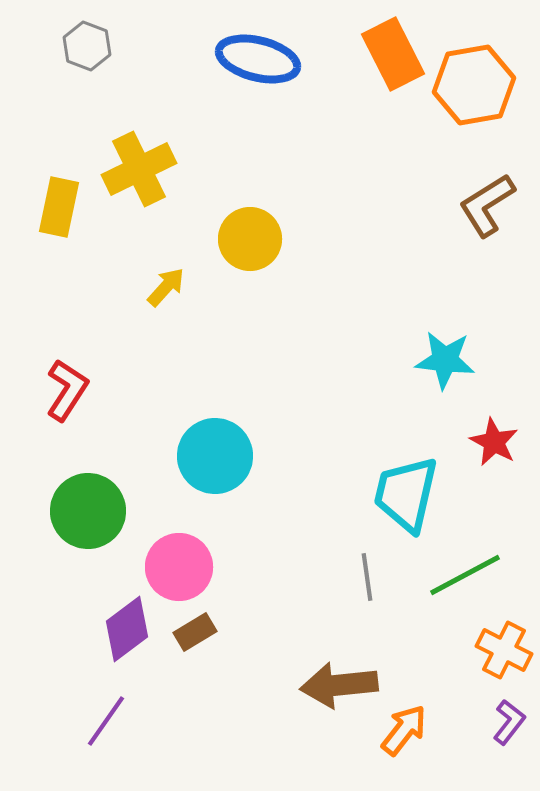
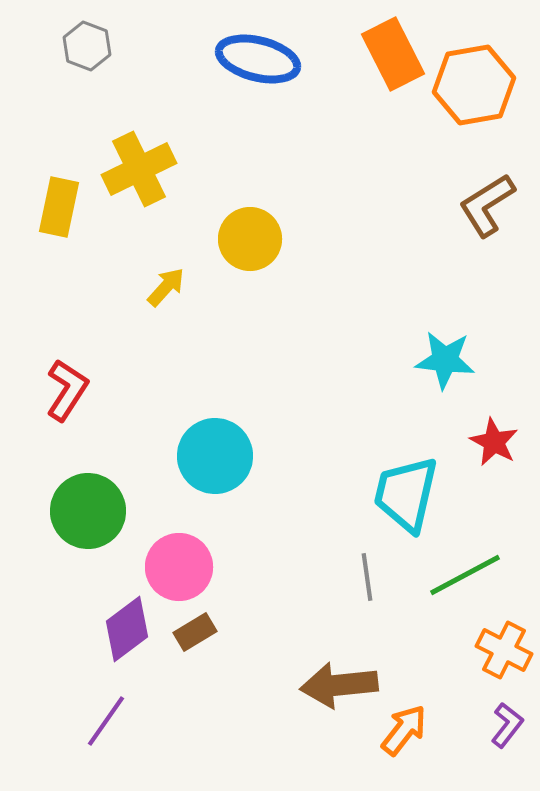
purple L-shape: moved 2 px left, 3 px down
